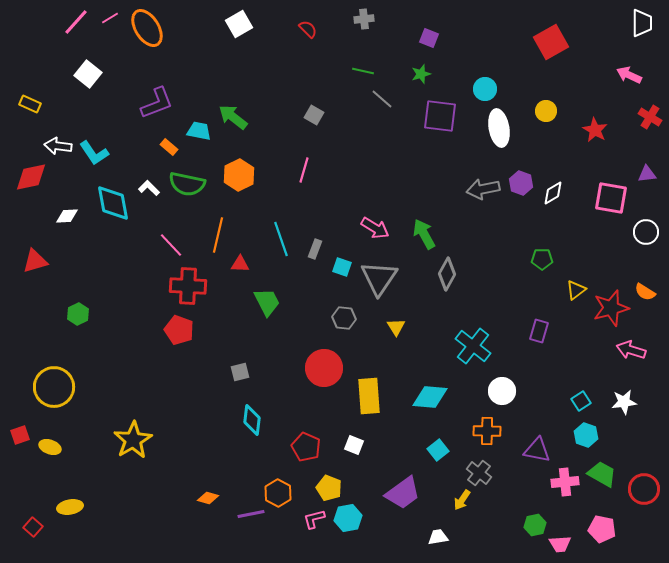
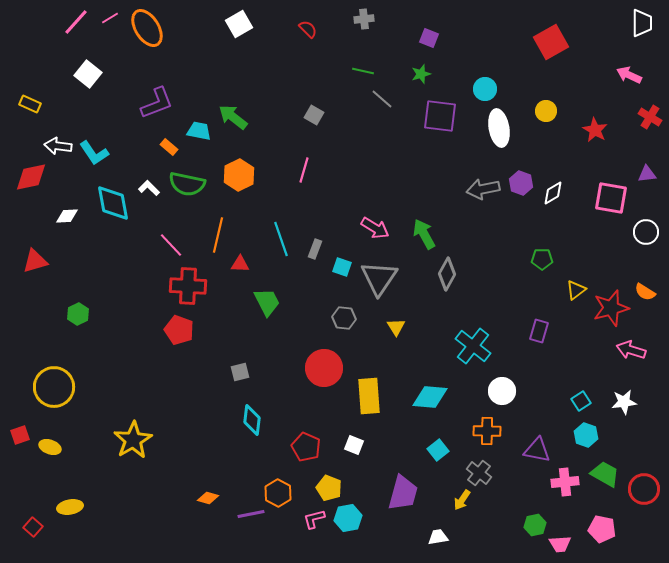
green trapezoid at (602, 474): moved 3 px right
purple trapezoid at (403, 493): rotated 39 degrees counterclockwise
